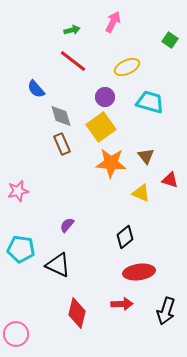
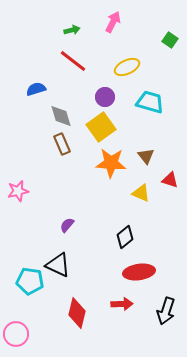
blue semicircle: rotated 114 degrees clockwise
cyan pentagon: moved 9 px right, 32 px down
